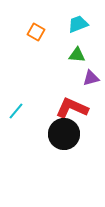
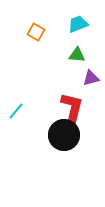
red L-shape: rotated 80 degrees clockwise
black circle: moved 1 px down
